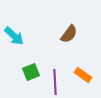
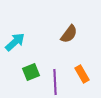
cyan arrow: moved 1 px right, 6 px down; rotated 85 degrees counterclockwise
orange rectangle: moved 1 px left, 1 px up; rotated 24 degrees clockwise
